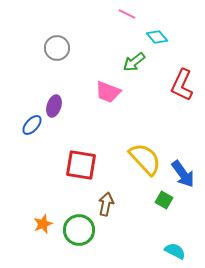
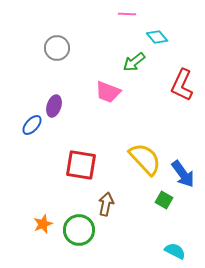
pink line: rotated 24 degrees counterclockwise
